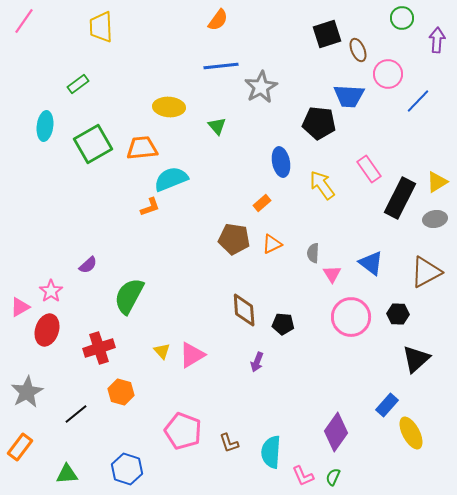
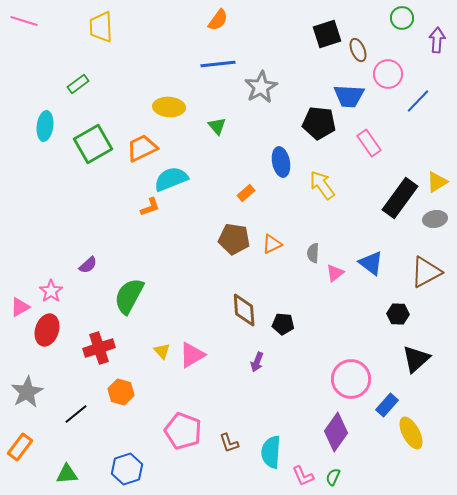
pink line at (24, 21): rotated 72 degrees clockwise
blue line at (221, 66): moved 3 px left, 2 px up
orange trapezoid at (142, 148): rotated 20 degrees counterclockwise
pink rectangle at (369, 169): moved 26 px up
black rectangle at (400, 198): rotated 9 degrees clockwise
orange rectangle at (262, 203): moved 16 px left, 10 px up
pink triangle at (332, 274): moved 3 px right, 1 px up; rotated 24 degrees clockwise
pink circle at (351, 317): moved 62 px down
blue hexagon at (127, 469): rotated 24 degrees clockwise
